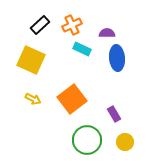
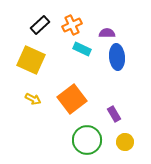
blue ellipse: moved 1 px up
